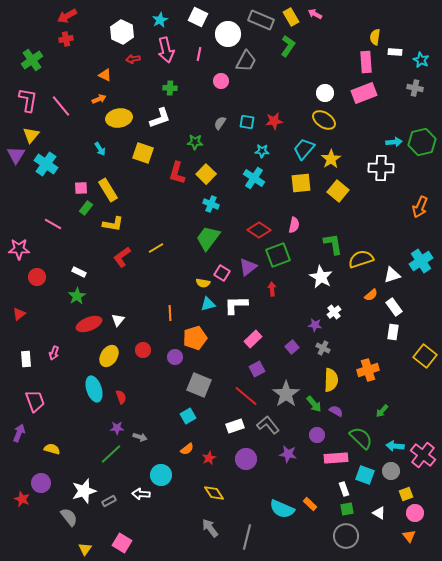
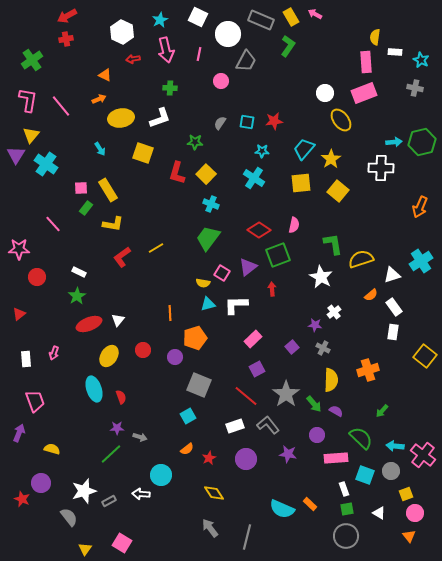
yellow ellipse at (119, 118): moved 2 px right
yellow ellipse at (324, 120): moved 17 px right; rotated 20 degrees clockwise
pink line at (53, 224): rotated 18 degrees clockwise
